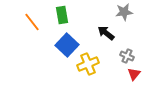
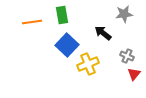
gray star: moved 2 px down
orange line: rotated 60 degrees counterclockwise
black arrow: moved 3 px left
